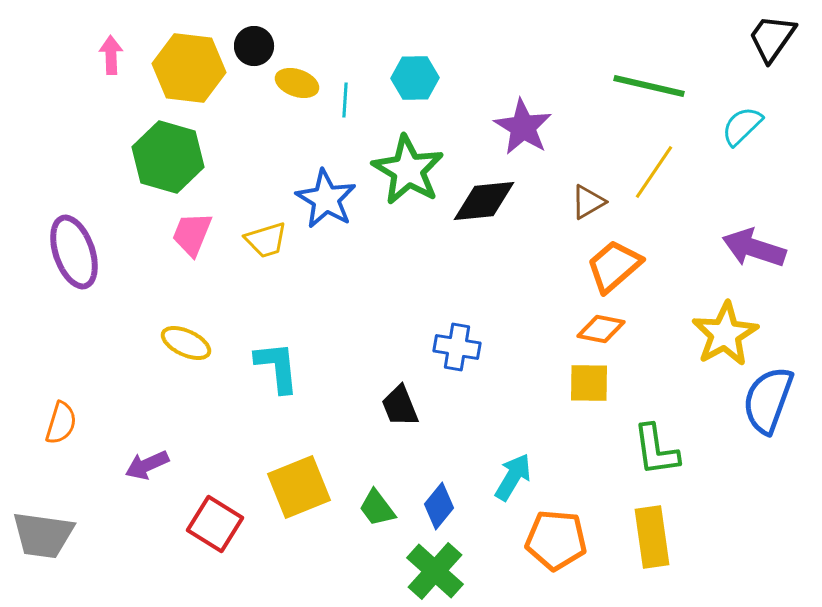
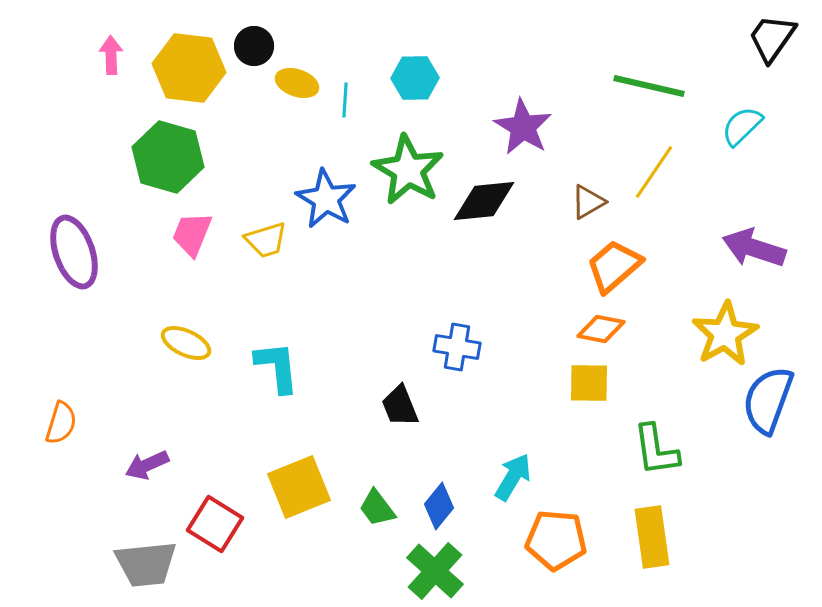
gray trapezoid at (43, 535): moved 103 px right, 29 px down; rotated 14 degrees counterclockwise
